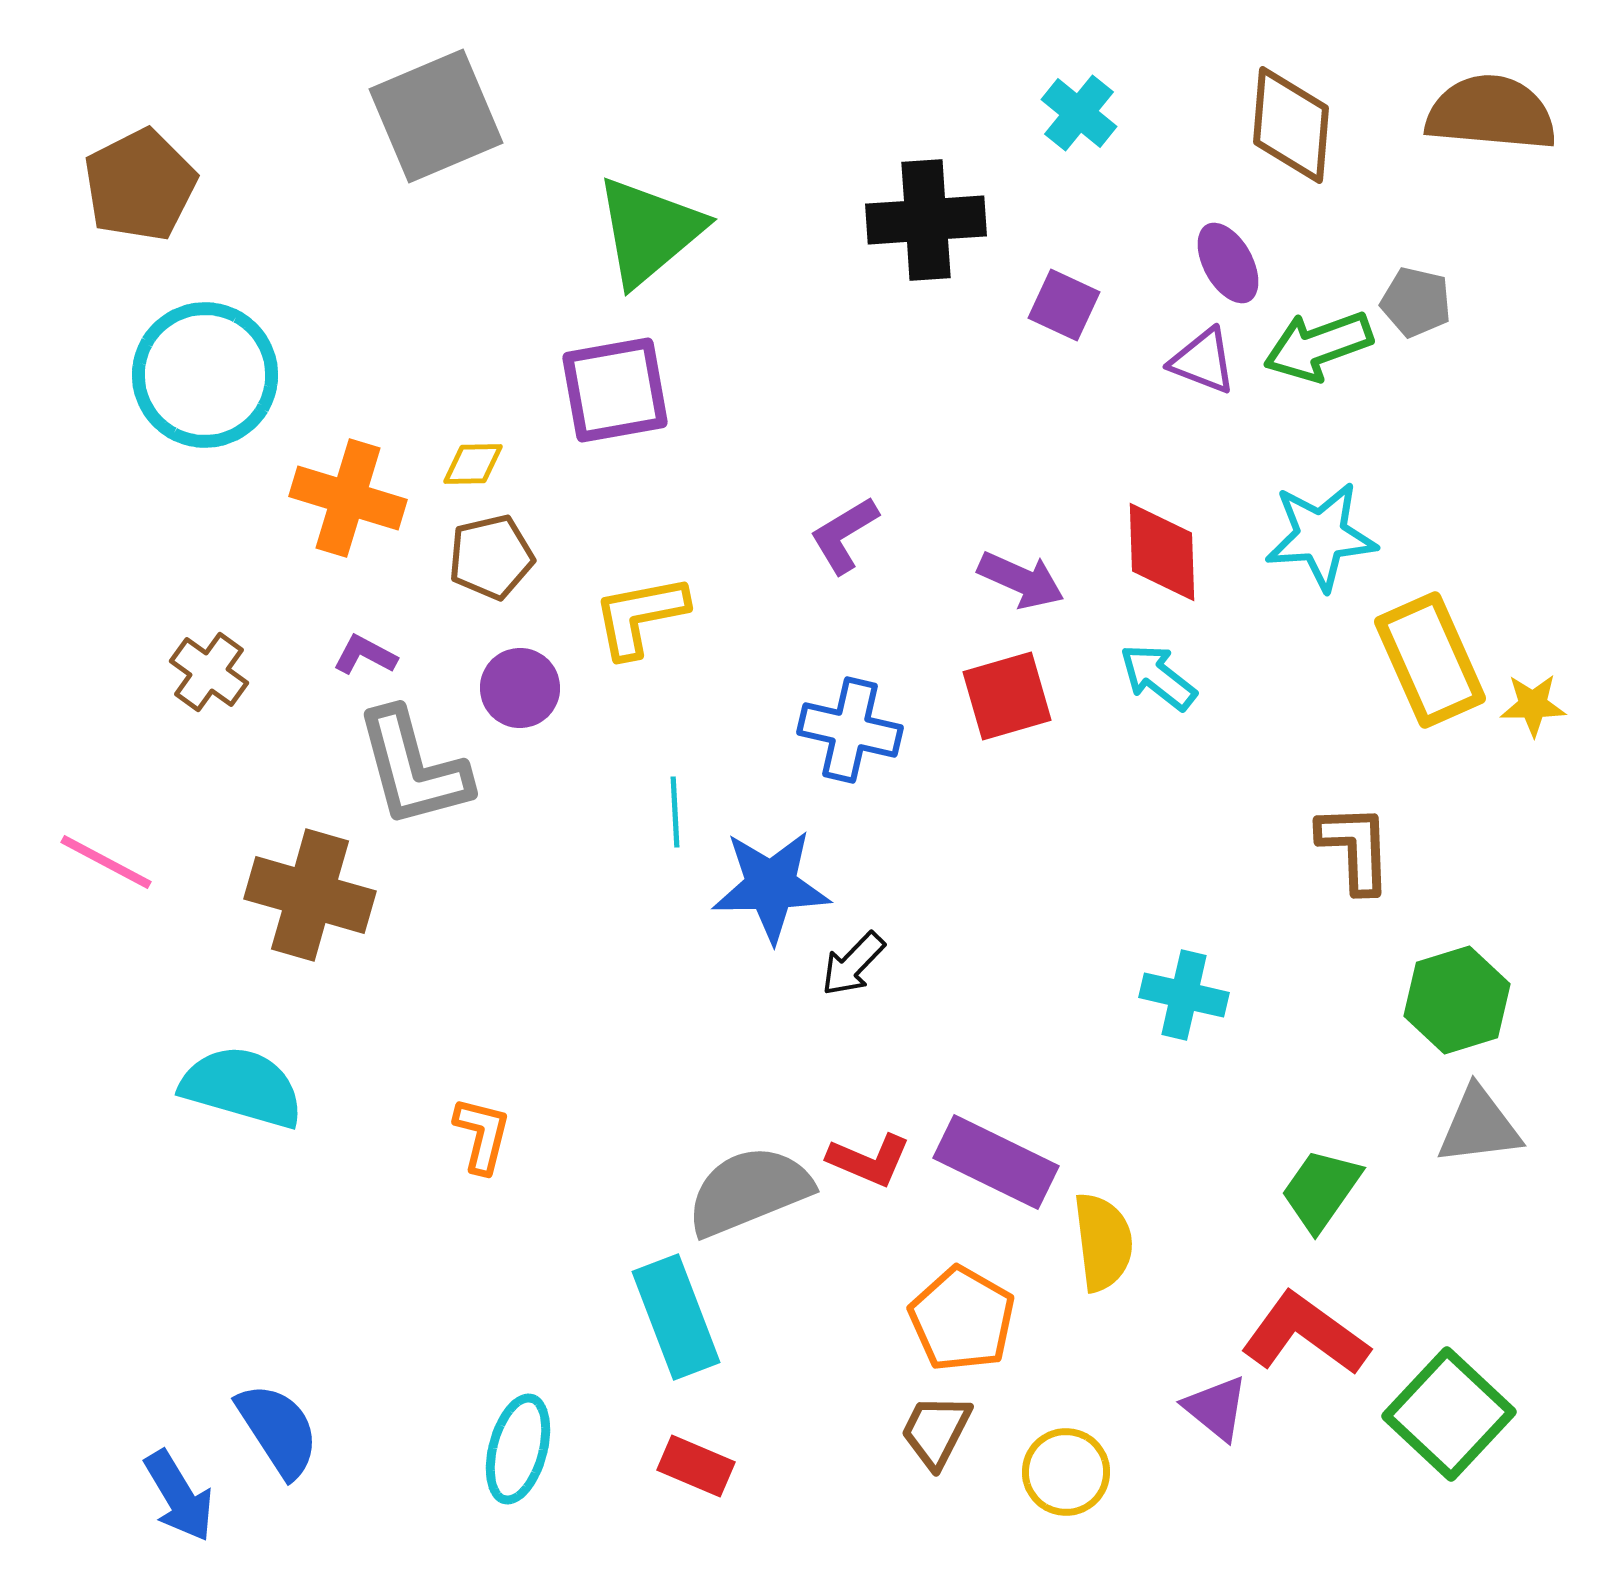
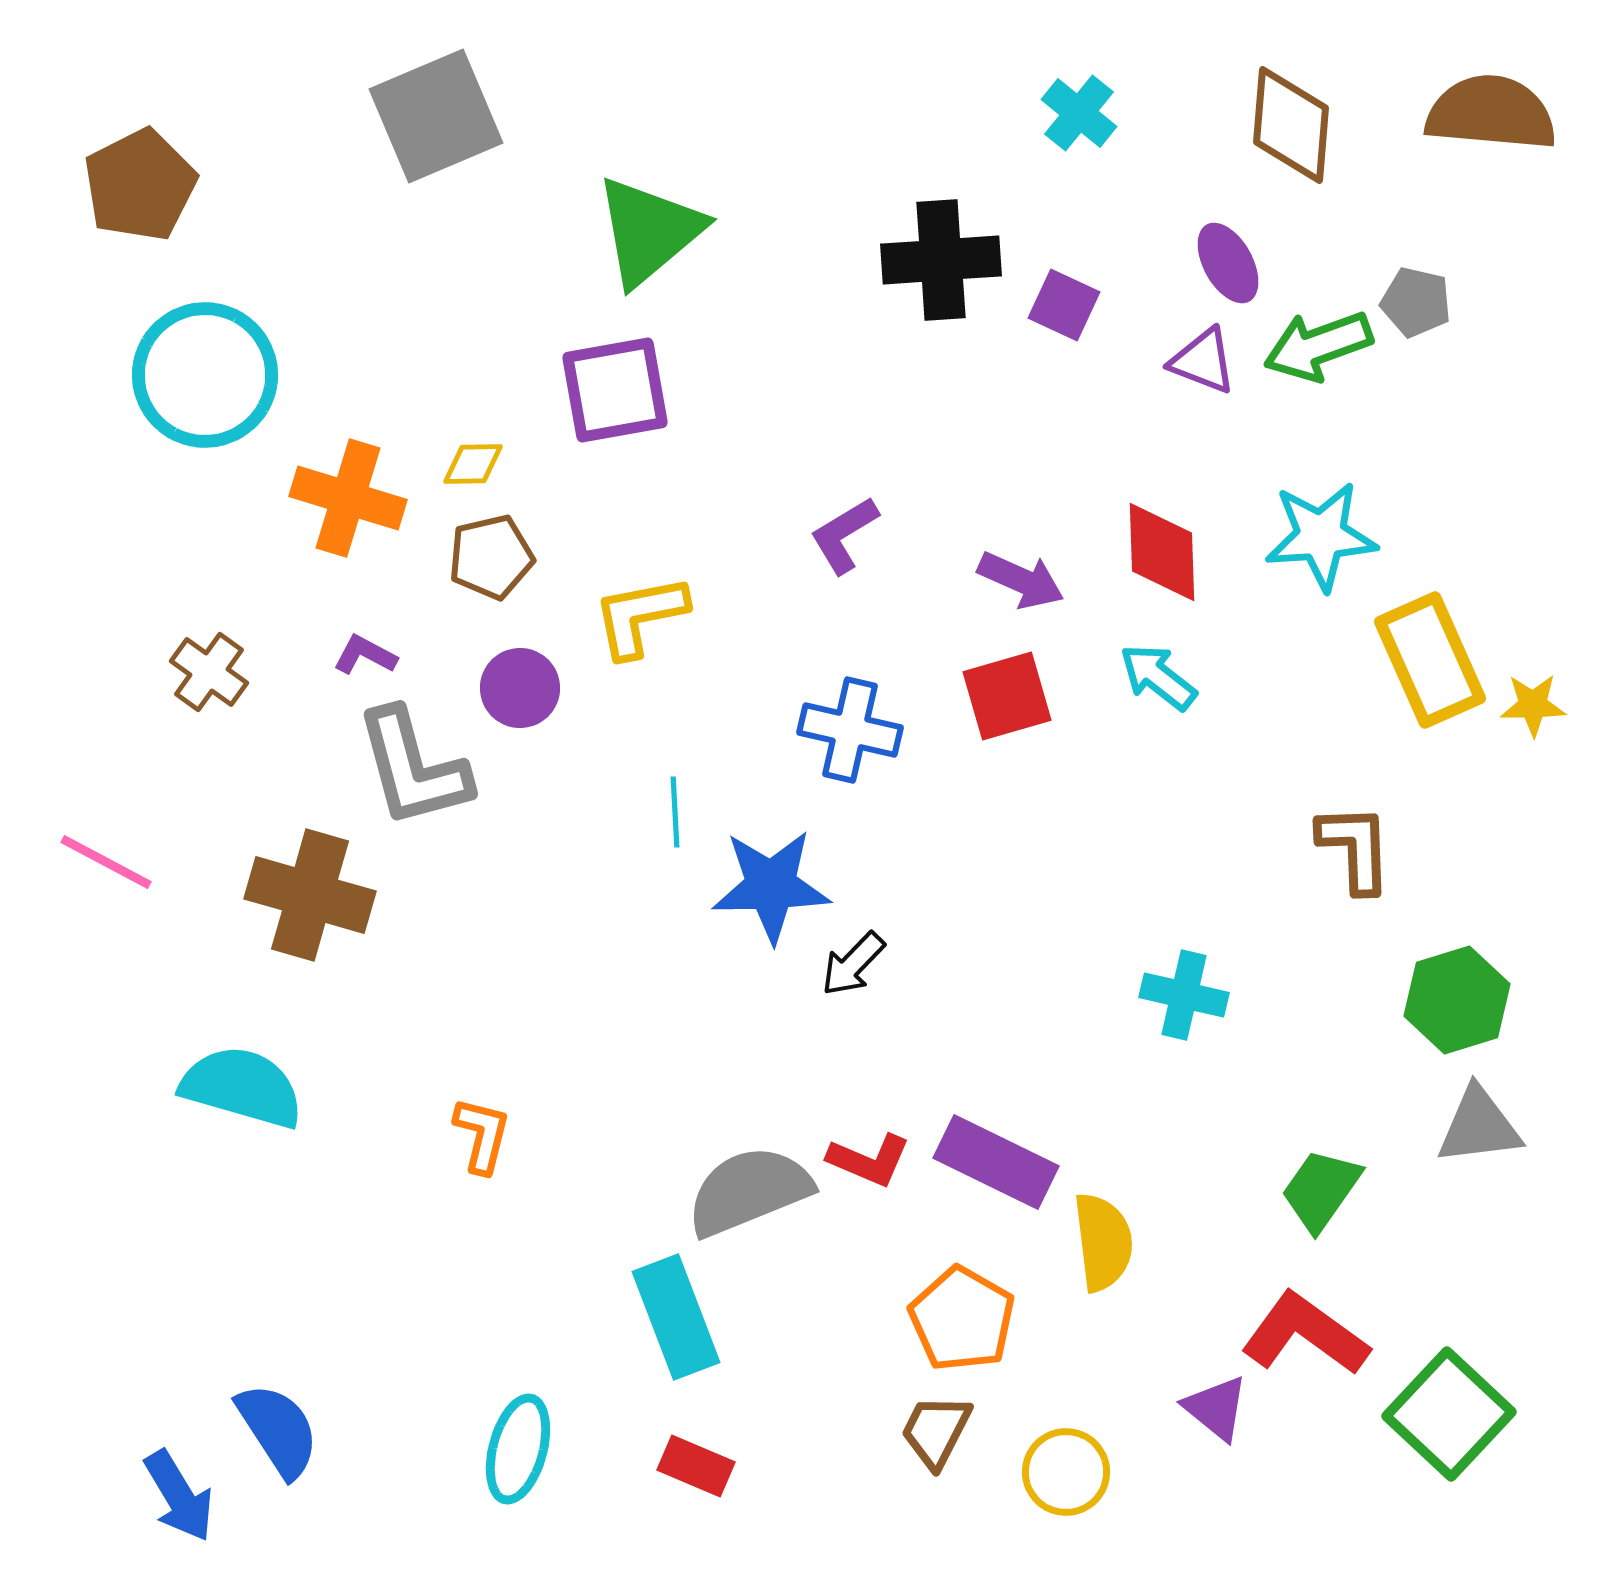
black cross at (926, 220): moved 15 px right, 40 px down
